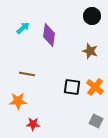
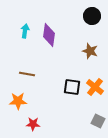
cyan arrow: moved 2 px right, 3 px down; rotated 40 degrees counterclockwise
gray square: moved 2 px right
